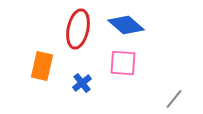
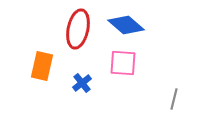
gray line: rotated 25 degrees counterclockwise
